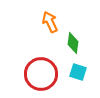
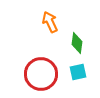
green diamond: moved 4 px right
cyan square: rotated 30 degrees counterclockwise
